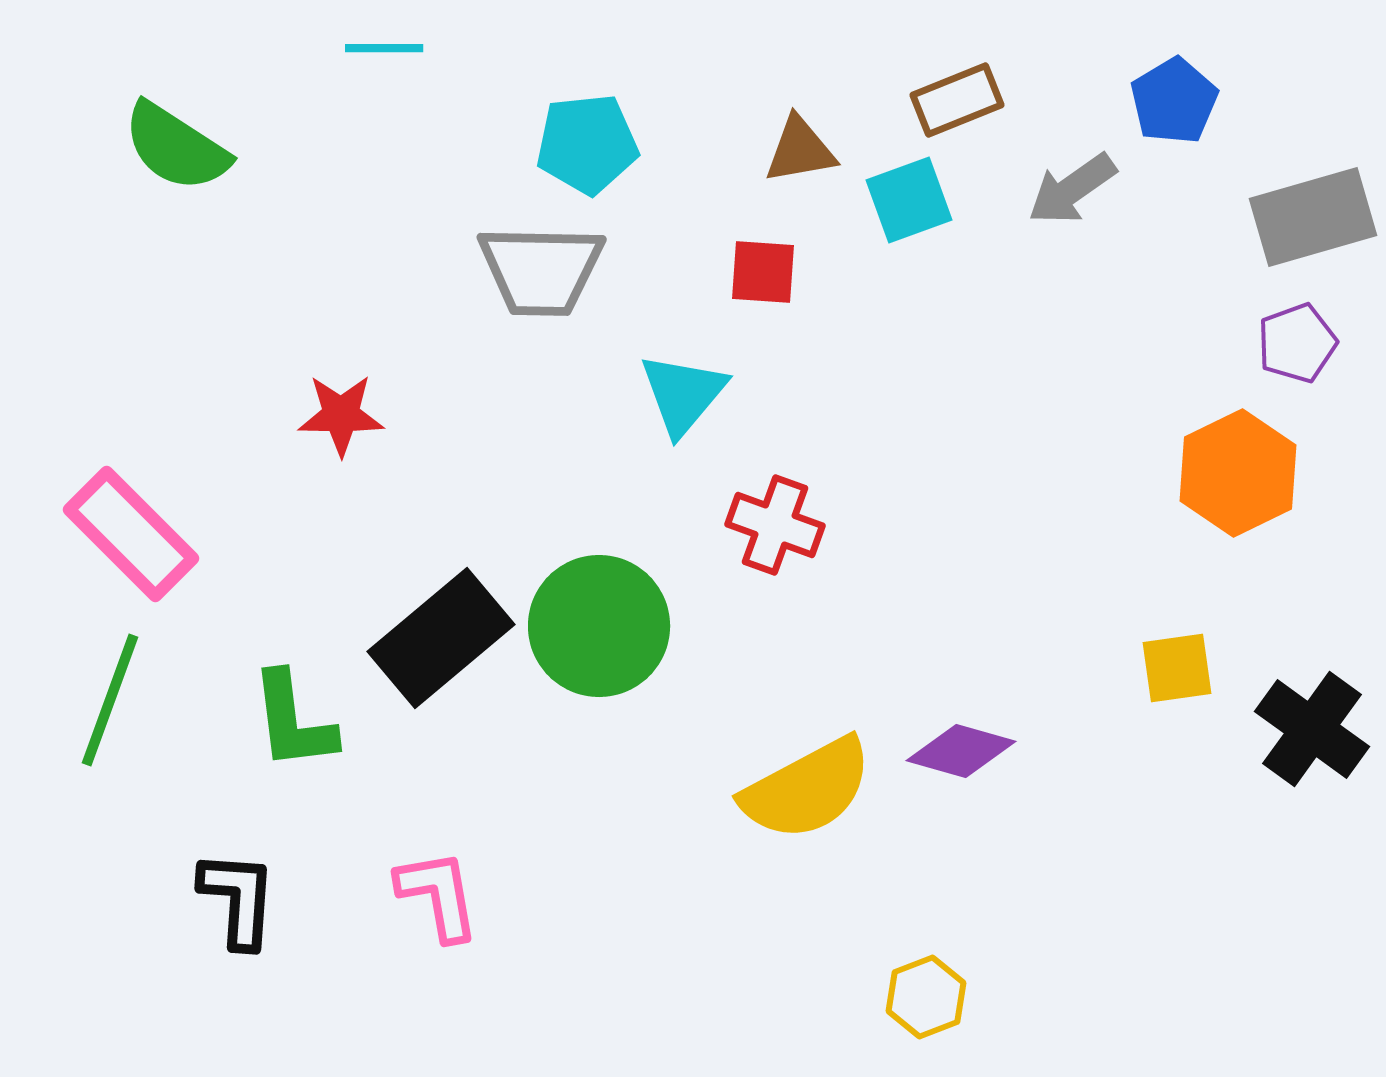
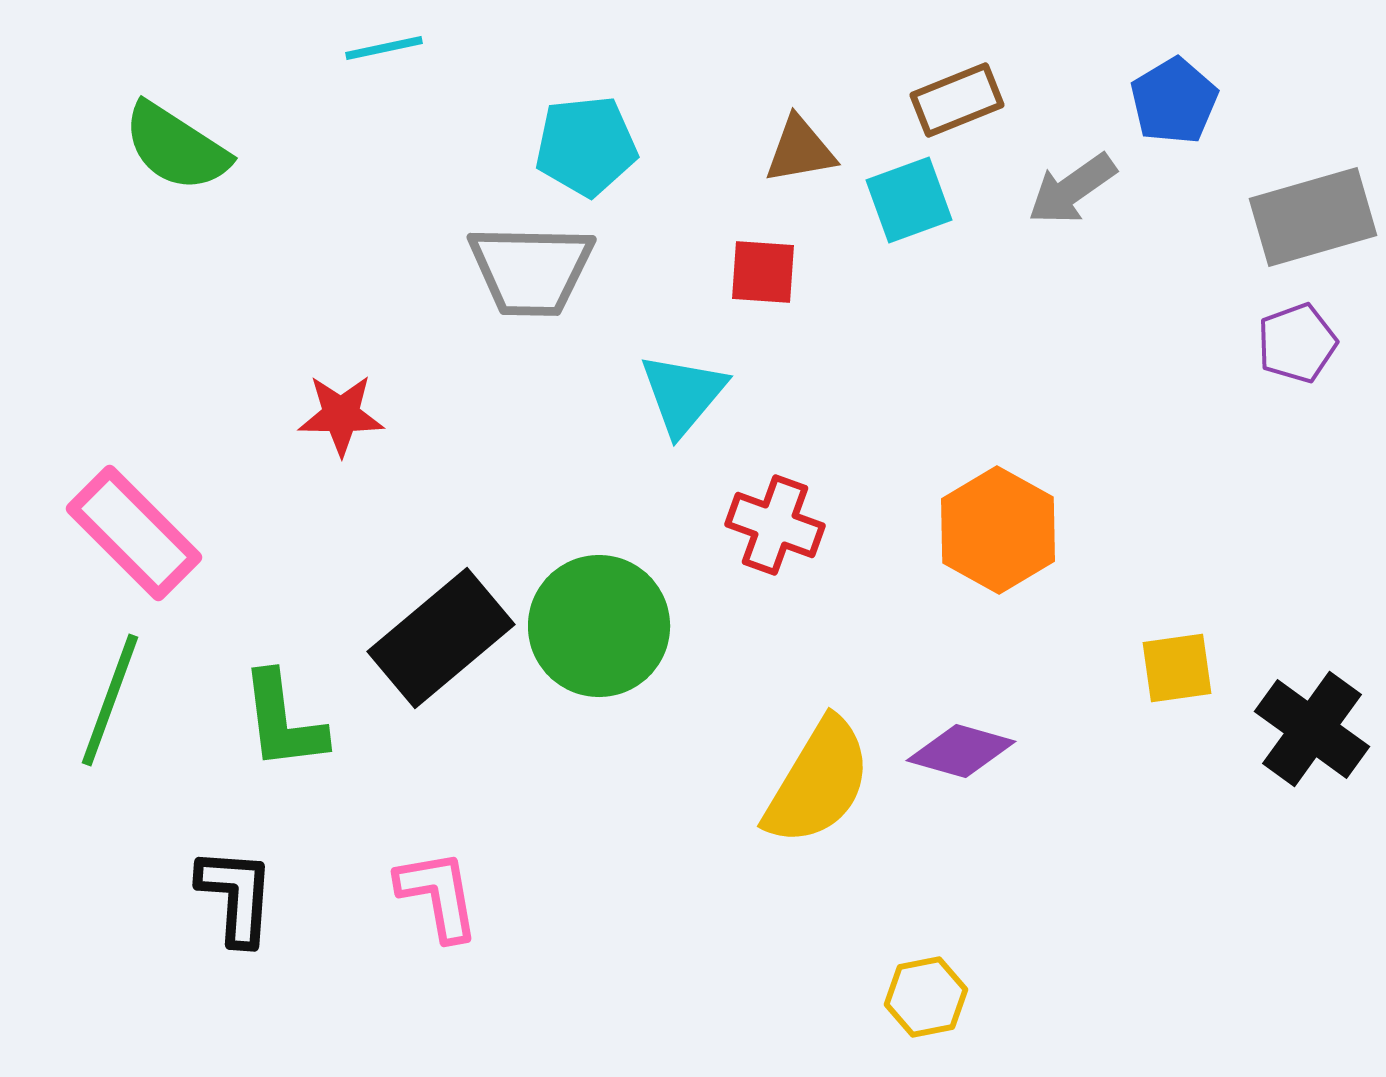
cyan line: rotated 12 degrees counterclockwise
cyan pentagon: moved 1 px left, 2 px down
gray trapezoid: moved 10 px left
orange hexagon: moved 240 px left, 57 px down; rotated 5 degrees counterclockwise
pink rectangle: moved 3 px right, 1 px up
green L-shape: moved 10 px left
yellow semicircle: moved 11 px right, 7 px up; rotated 31 degrees counterclockwise
black L-shape: moved 2 px left, 3 px up
yellow hexagon: rotated 10 degrees clockwise
